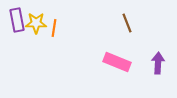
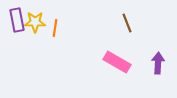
yellow star: moved 1 px left, 1 px up
orange line: moved 1 px right
pink rectangle: rotated 8 degrees clockwise
